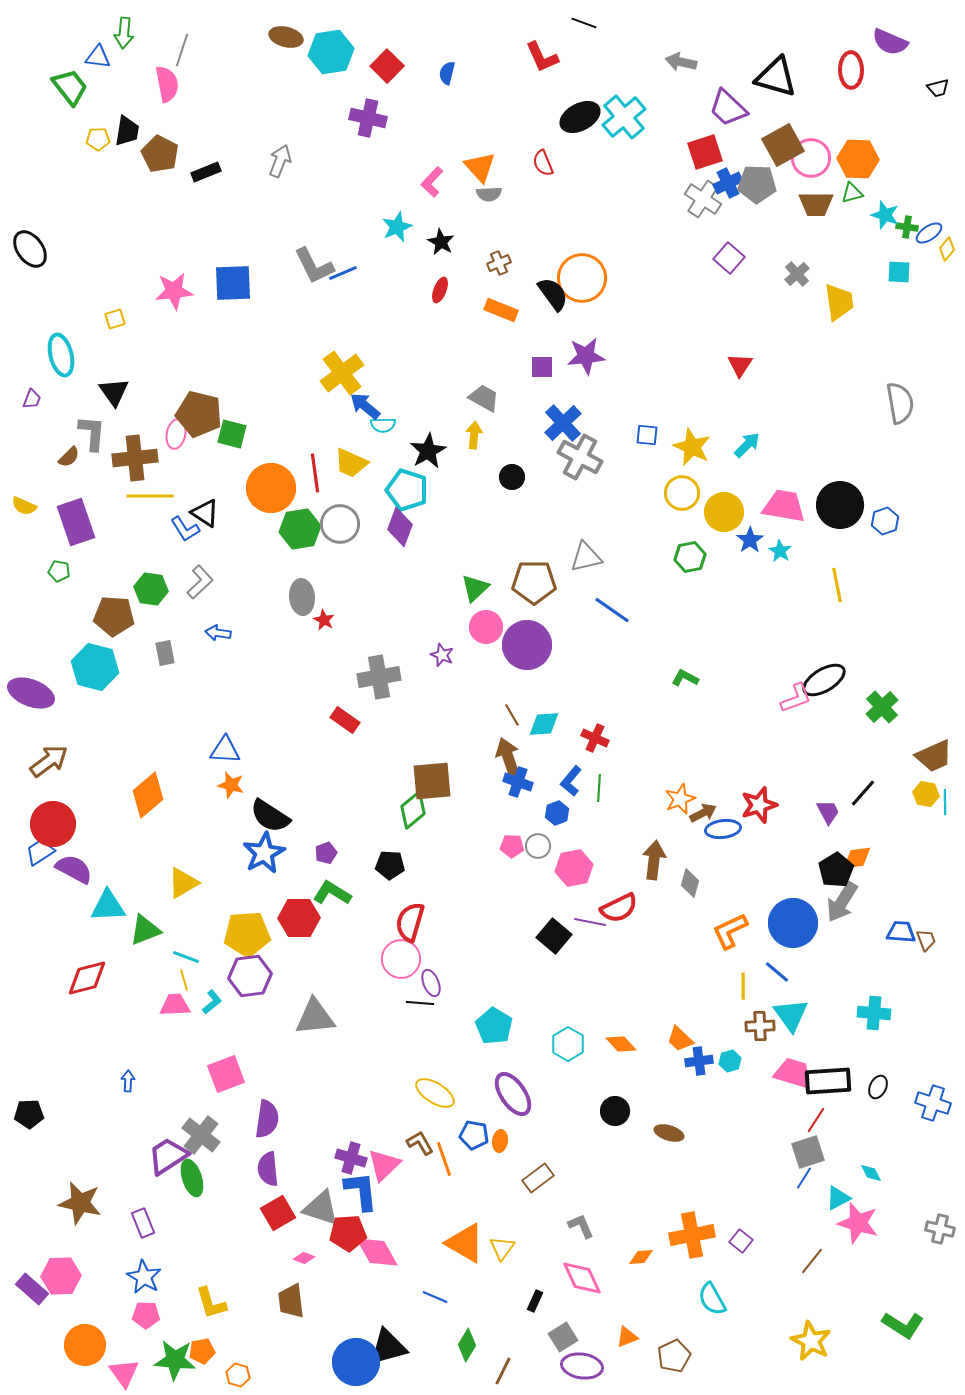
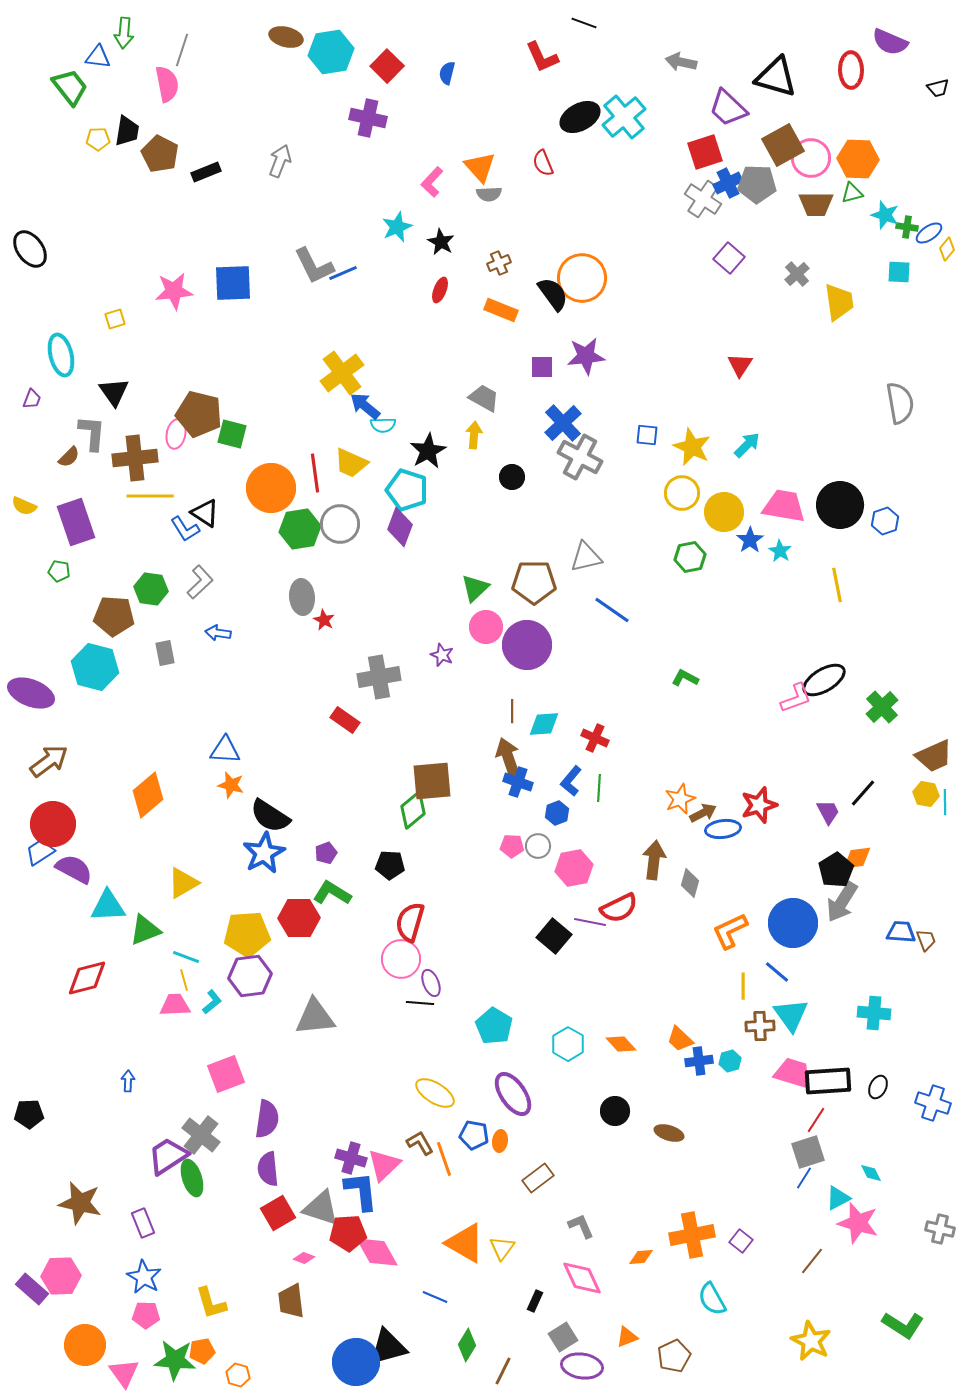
brown line at (512, 715): moved 4 px up; rotated 30 degrees clockwise
